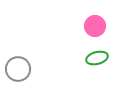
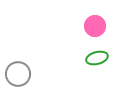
gray circle: moved 5 px down
